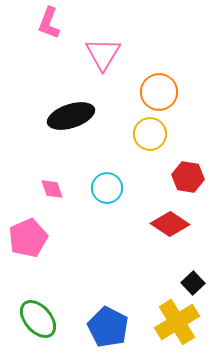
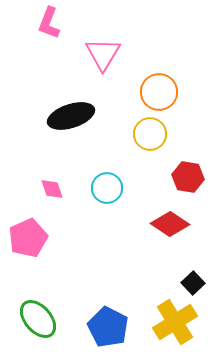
yellow cross: moved 2 px left
